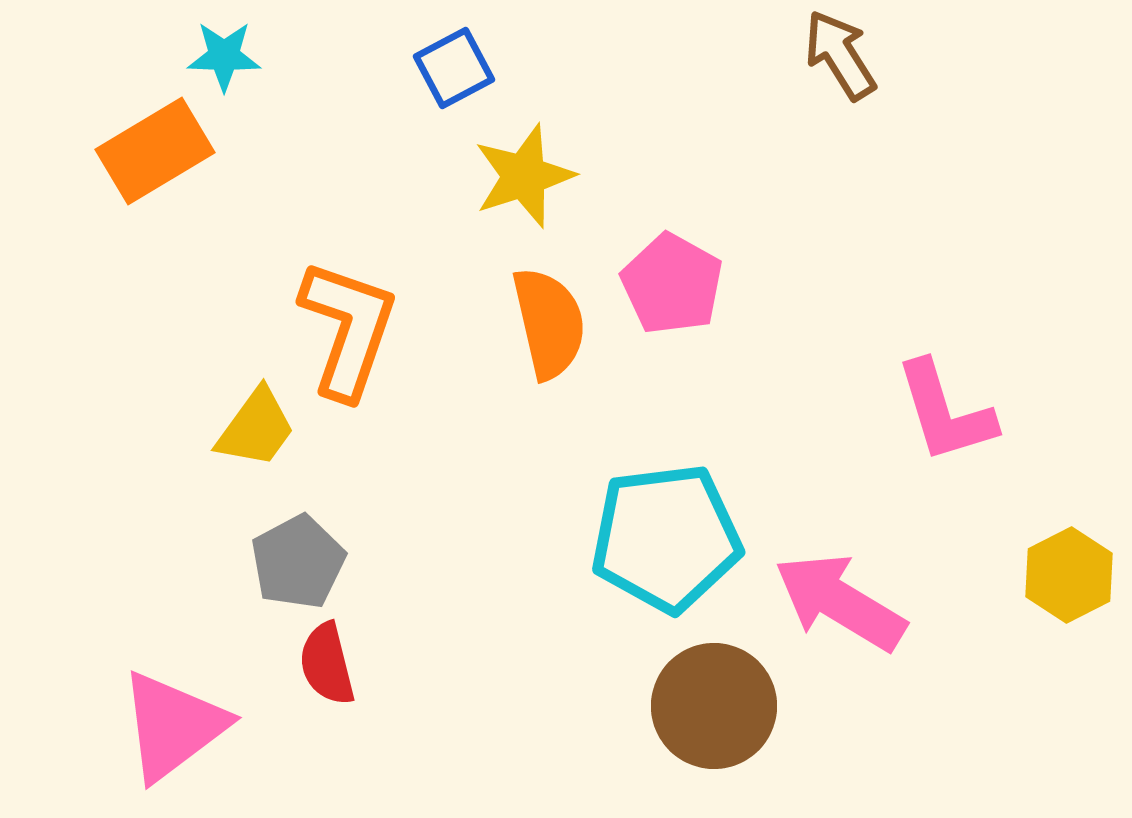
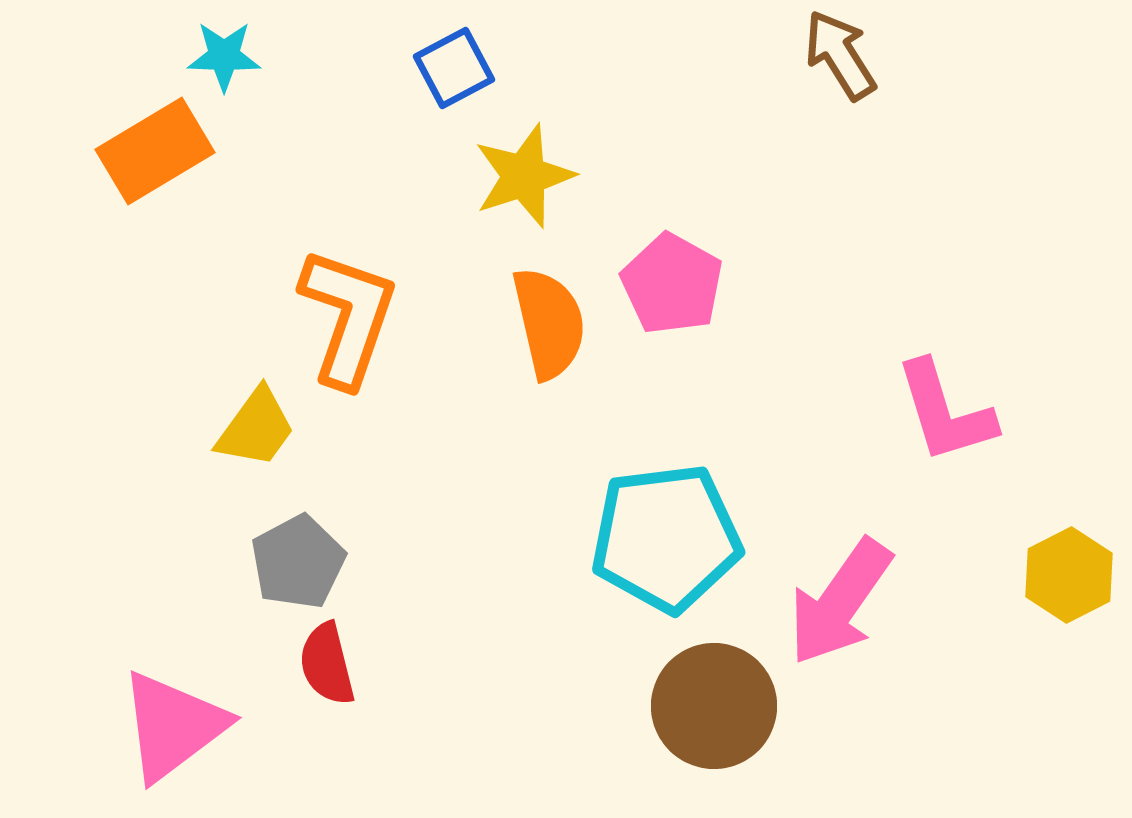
orange L-shape: moved 12 px up
pink arrow: rotated 86 degrees counterclockwise
